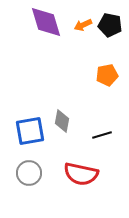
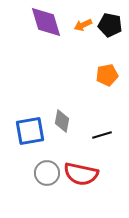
gray circle: moved 18 px right
